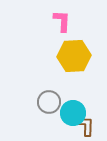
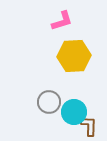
pink L-shape: rotated 70 degrees clockwise
cyan circle: moved 1 px right, 1 px up
brown L-shape: moved 3 px right
